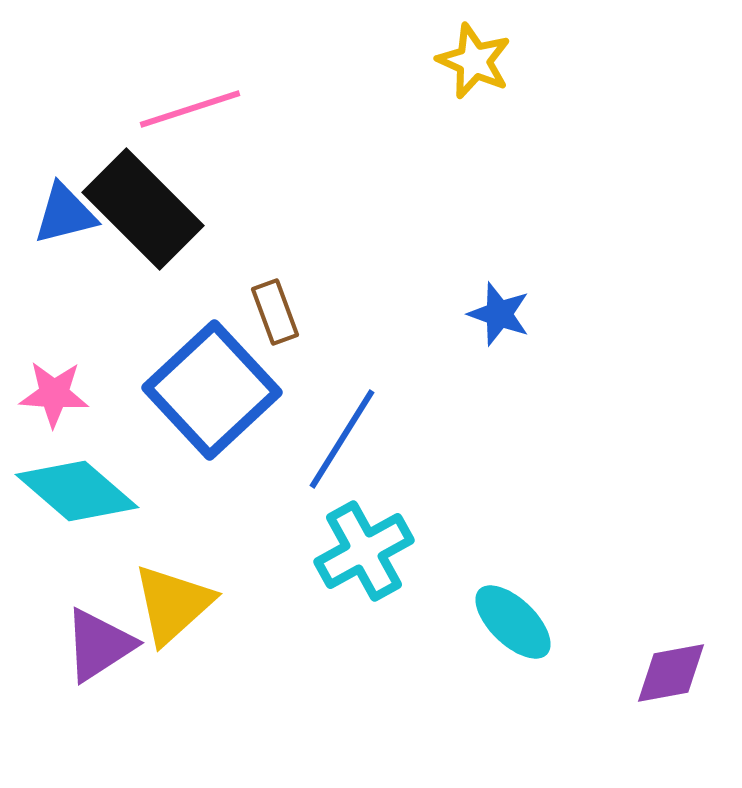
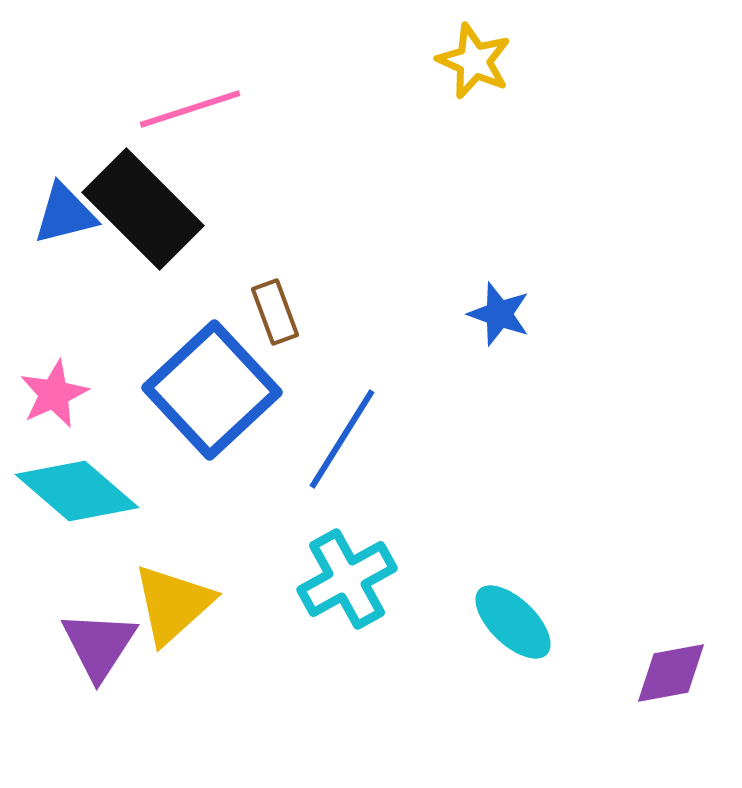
pink star: rotated 28 degrees counterclockwise
cyan cross: moved 17 px left, 28 px down
purple triangle: rotated 24 degrees counterclockwise
